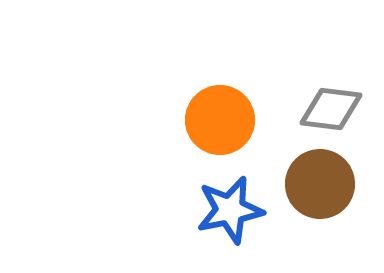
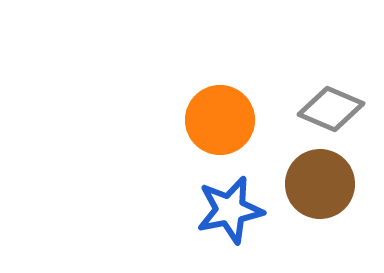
gray diamond: rotated 16 degrees clockwise
